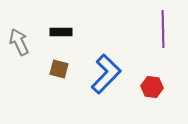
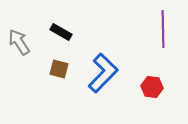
black rectangle: rotated 30 degrees clockwise
gray arrow: rotated 8 degrees counterclockwise
blue L-shape: moved 3 px left, 1 px up
